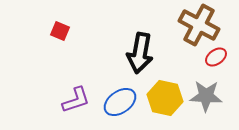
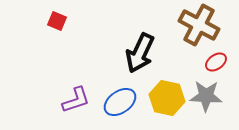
red square: moved 3 px left, 10 px up
black arrow: rotated 15 degrees clockwise
red ellipse: moved 5 px down
yellow hexagon: moved 2 px right
